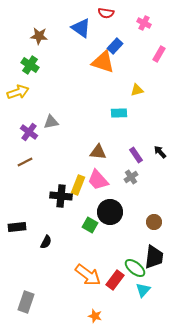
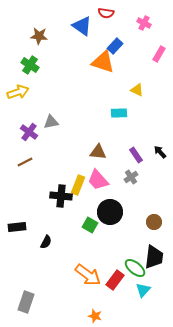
blue triangle: moved 1 px right, 2 px up
yellow triangle: rotated 40 degrees clockwise
